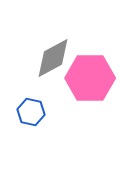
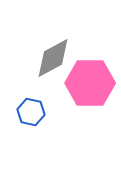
pink hexagon: moved 5 px down
